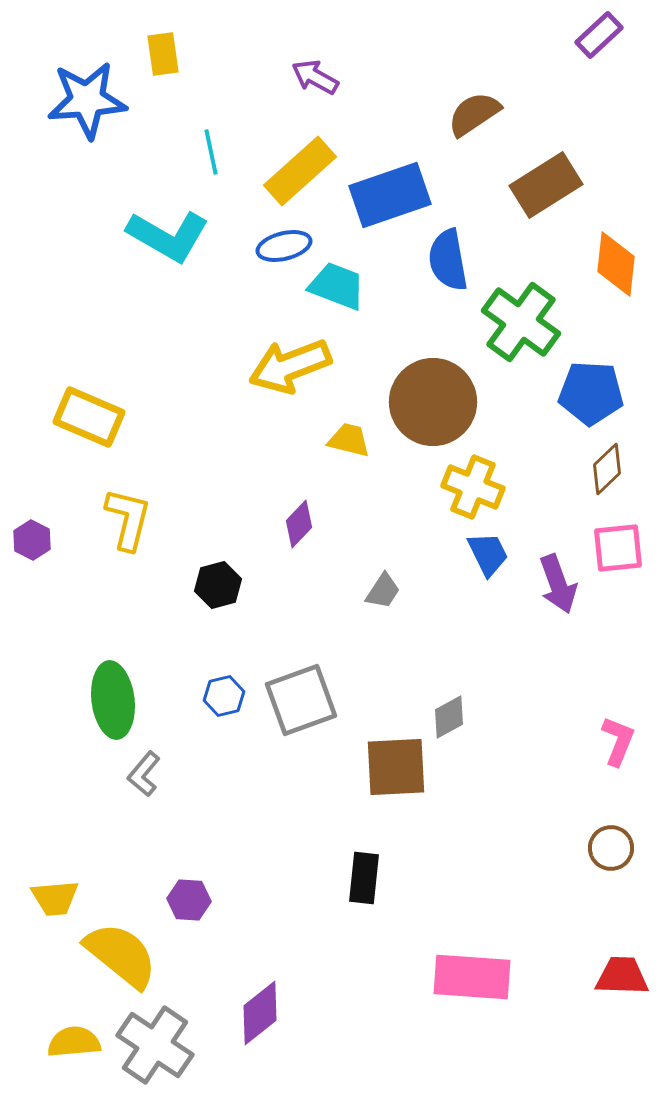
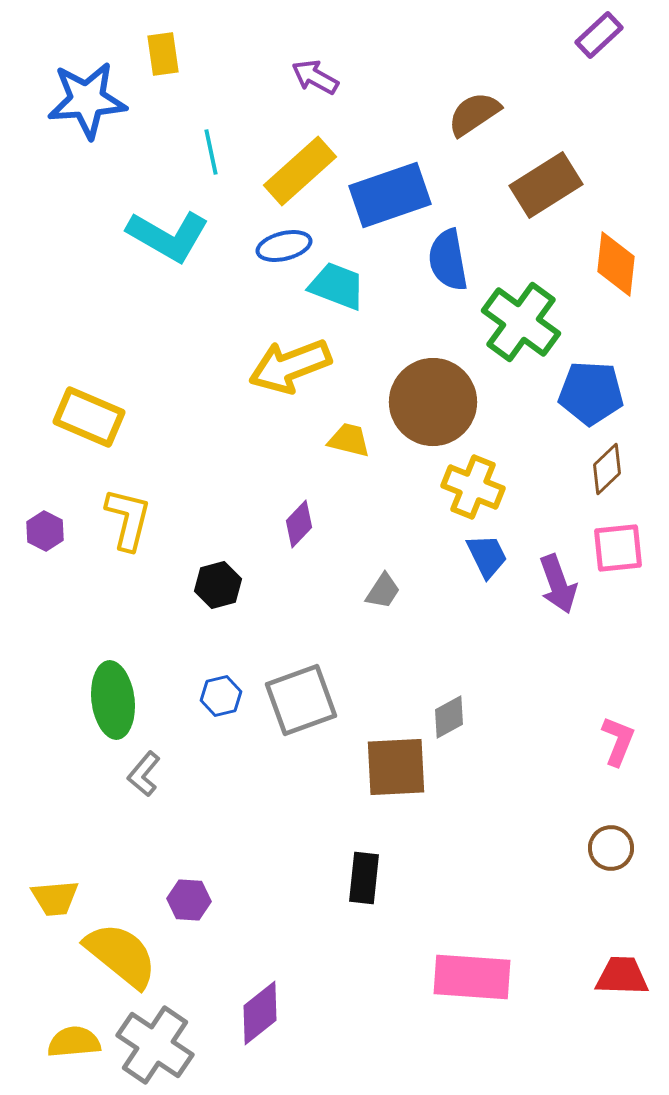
purple hexagon at (32, 540): moved 13 px right, 9 px up
blue trapezoid at (488, 554): moved 1 px left, 2 px down
blue hexagon at (224, 696): moved 3 px left
